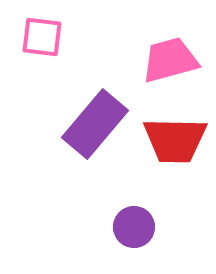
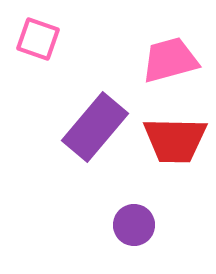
pink square: moved 4 px left, 2 px down; rotated 12 degrees clockwise
purple rectangle: moved 3 px down
purple circle: moved 2 px up
